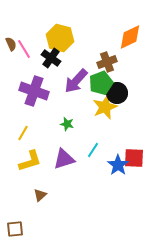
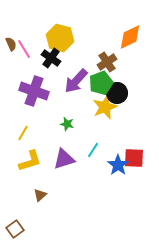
brown cross: rotated 12 degrees counterclockwise
brown square: rotated 30 degrees counterclockwise
